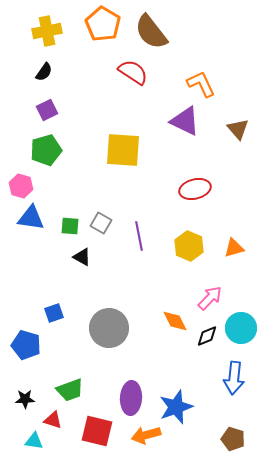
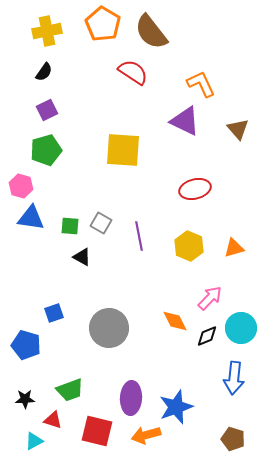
cyan triangle: rotated 36 degrees counterclockwise
